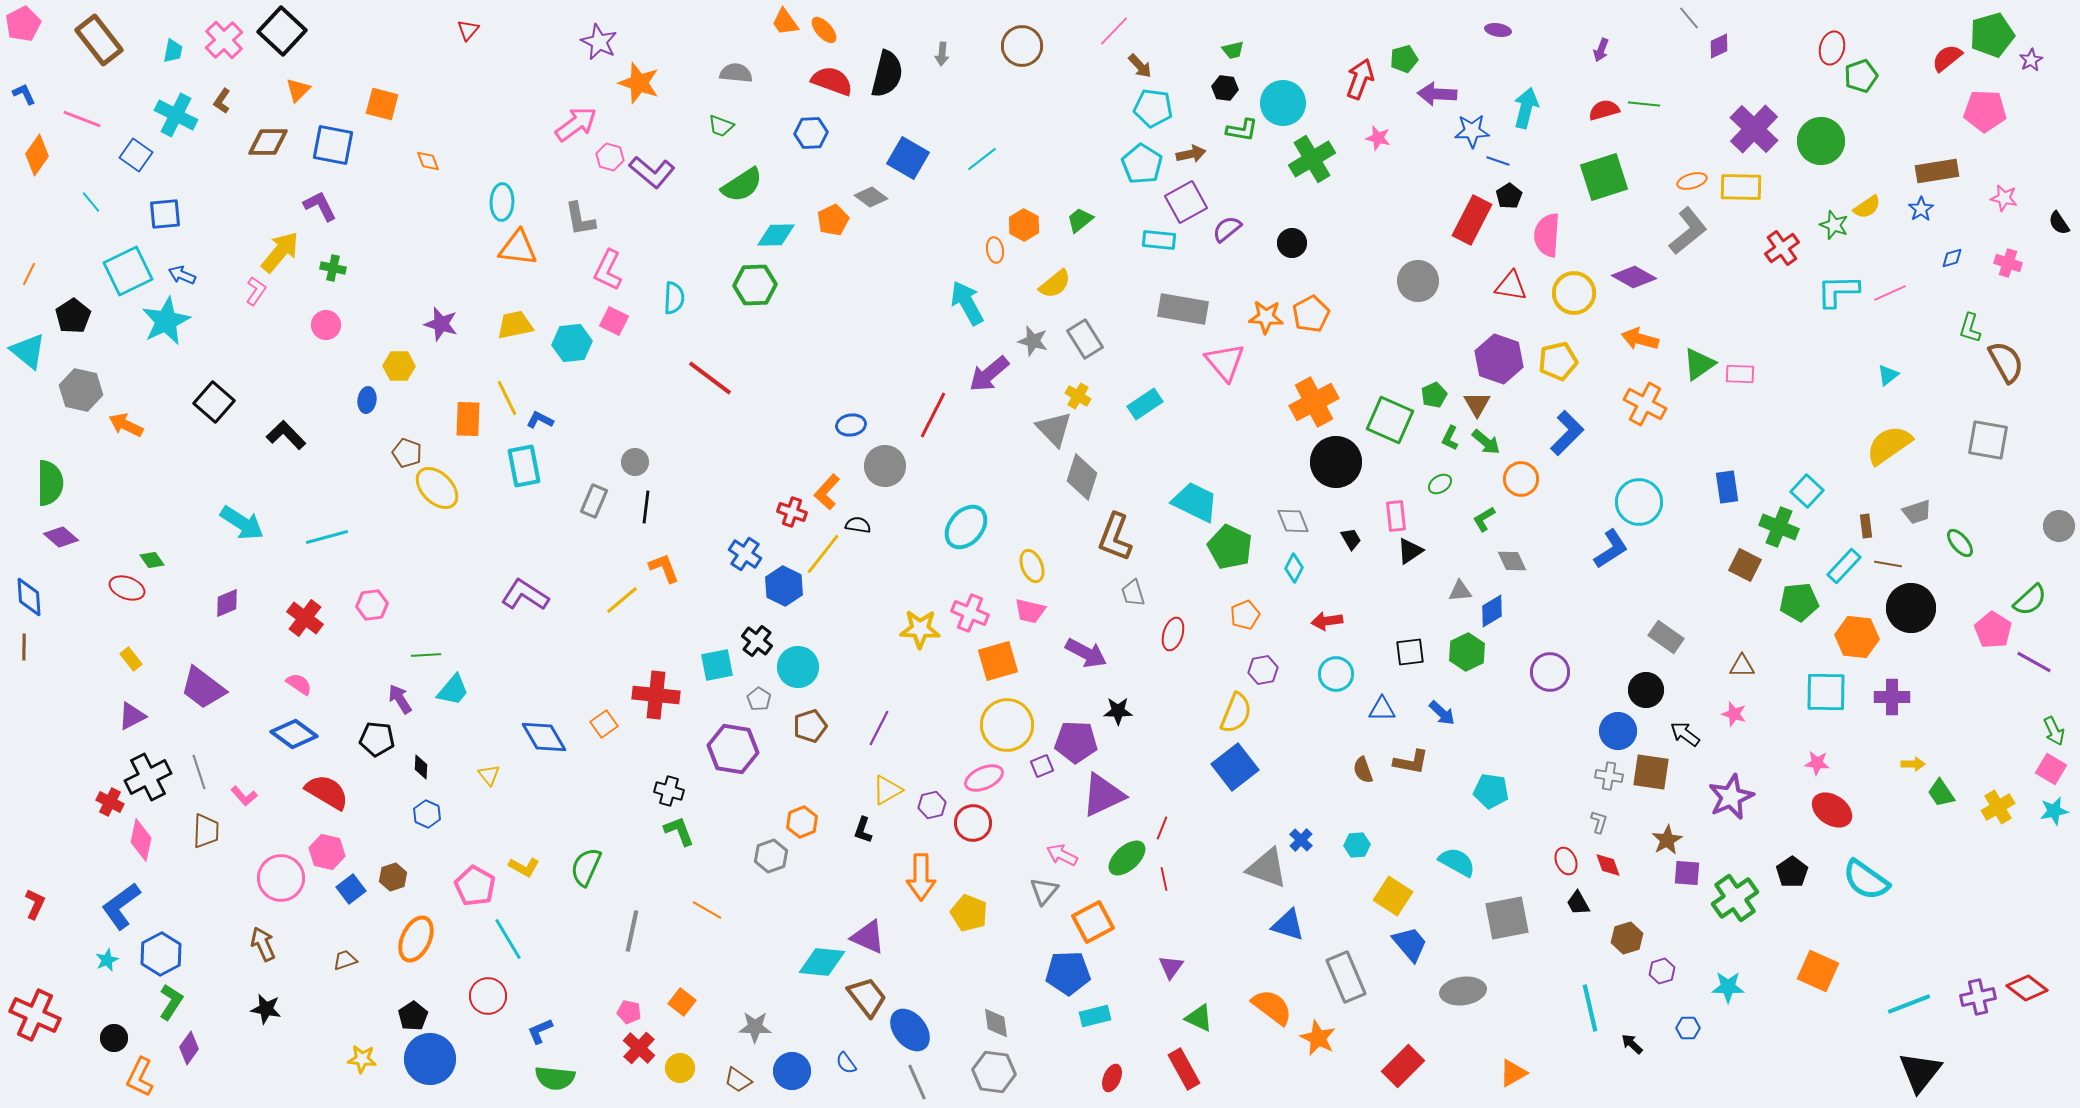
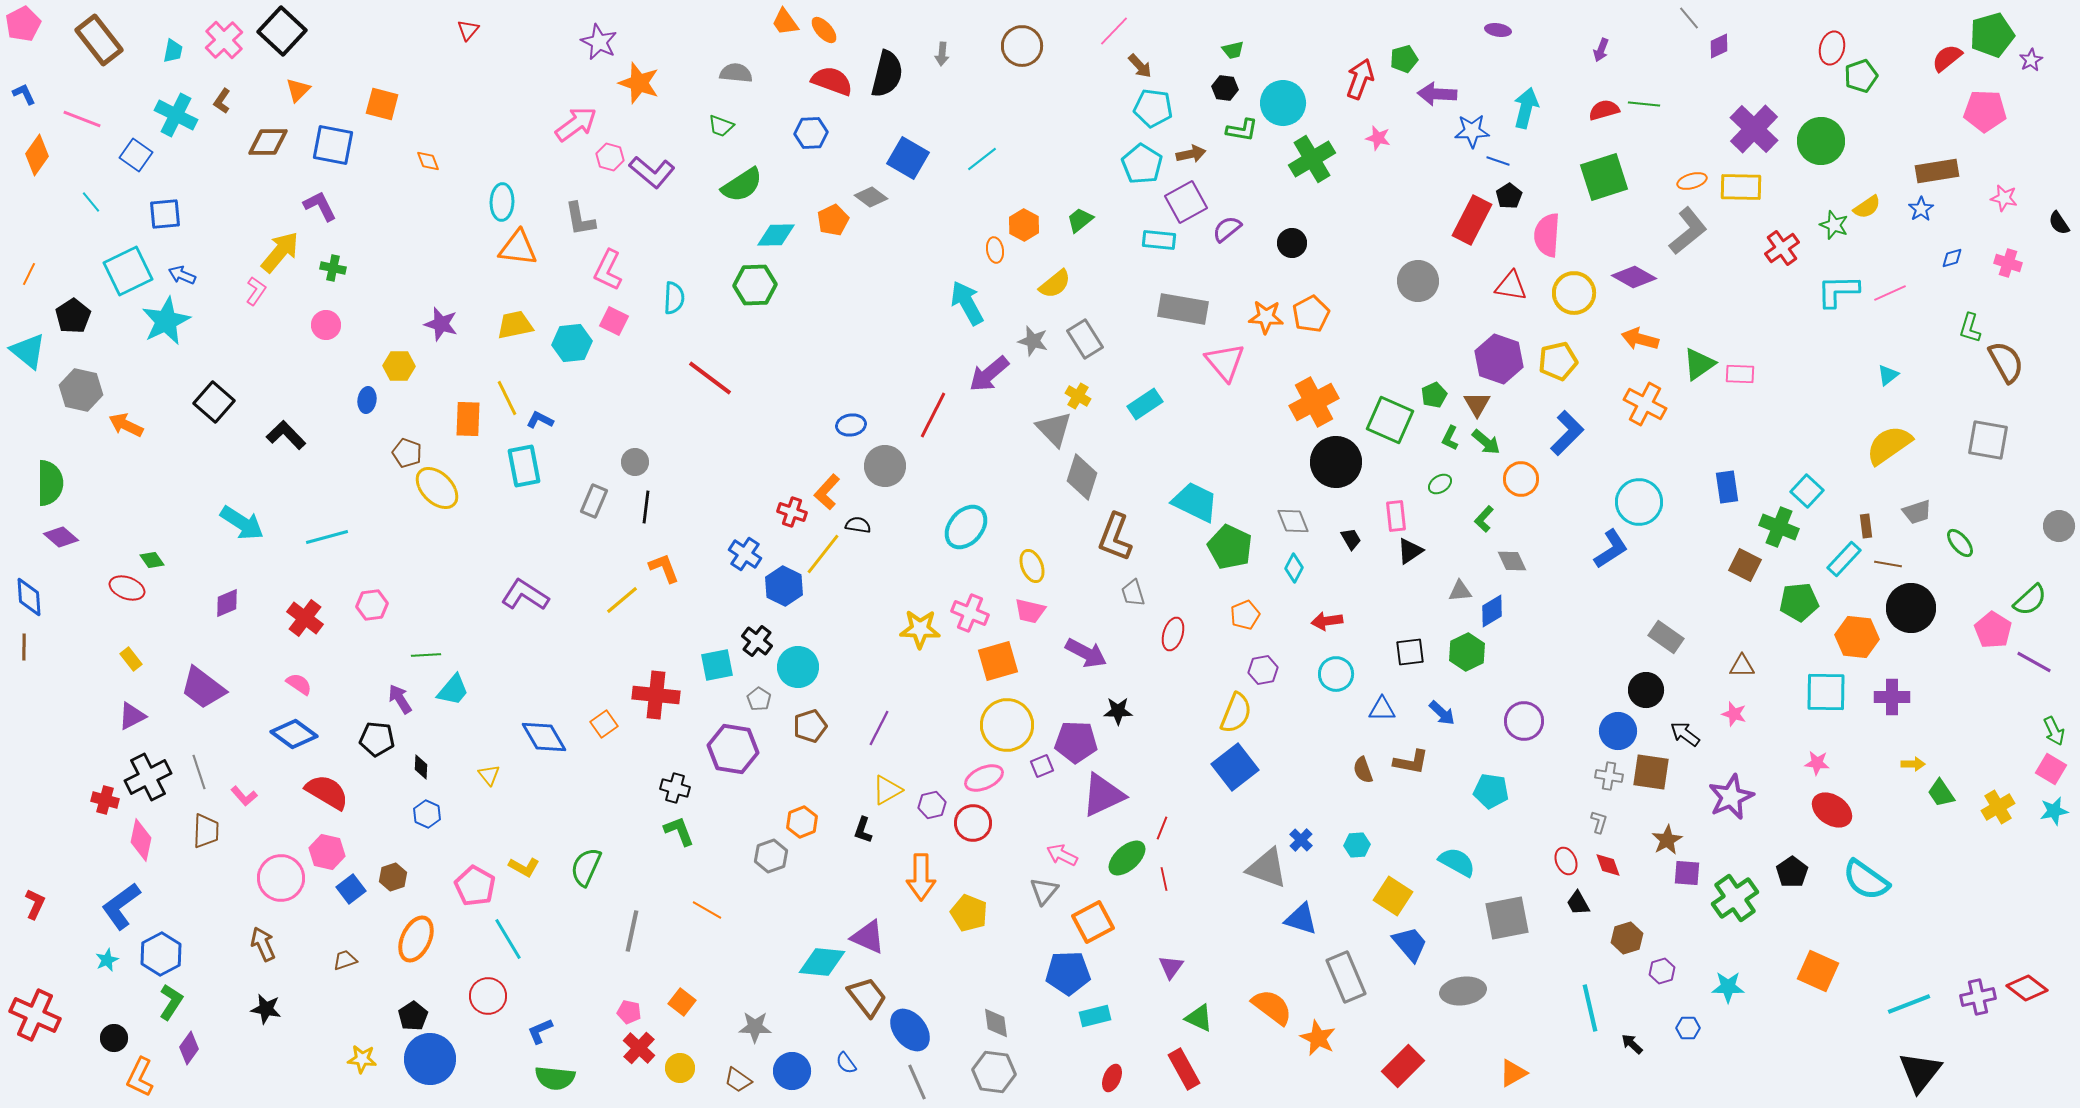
green L-shape at (1484, 519): rotated 16 degrees counterclockwise
cyan rectangle at (1844, 566): moved 7 px up
purple circle at (1550, 672): moved 26 px left, 49 px down
black cross at (669, 791): moved 6 px right, 3 px up
red cross at (110, 802): moved 5 px left, 2 px up; rotated 12 degrees counterclockwise
blue triangle at (1288, 925): moved 13 px right, 6 px up
